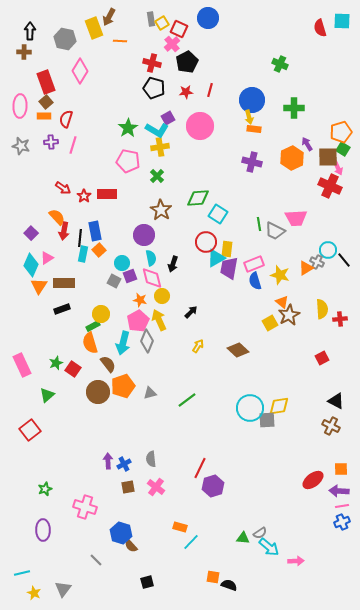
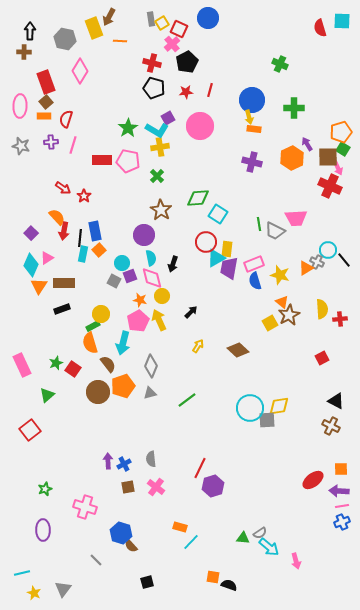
red rectangle at (107, 194): moved 5 px left, 34 px up
gray diamond at (147, 341): moved 4 px right, 25 px down
pink arrow at (296, 561): rotated 77 degrees clockwise
